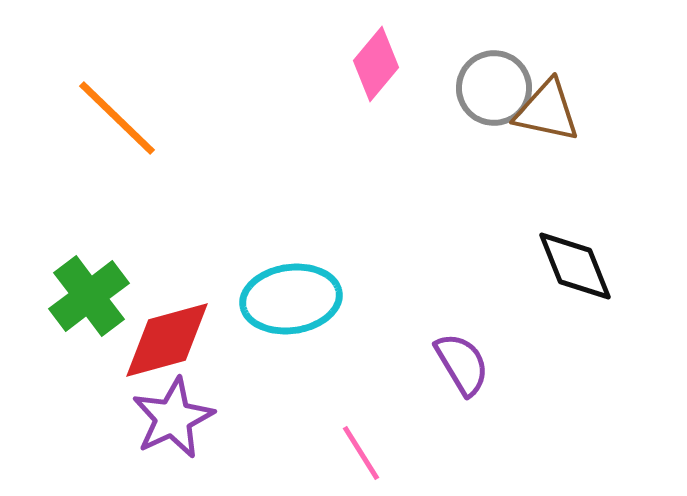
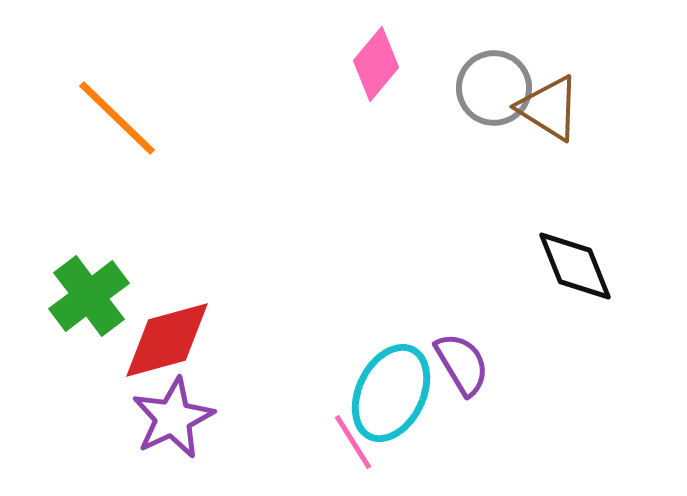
brown triangle: moved 2 px right, 3 px up; rotated 20 degrees clockwise
cyan ellipse: moved 100 px right, 94 px down; rotated 56 degrees counterclockwise
pink line: moved 8 px left, 11 px up
